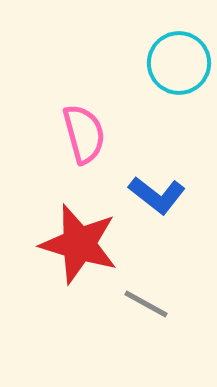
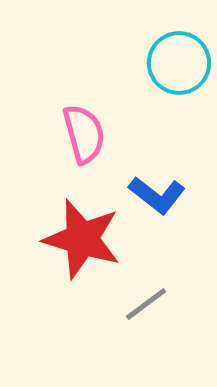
red star: moved 3 px right, 5 px up
gray line: rotated 66 degrees counterclockwise
